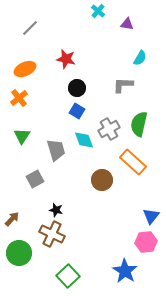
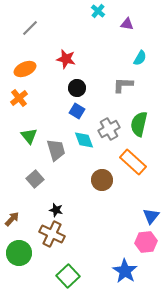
green triangle: moved 7 px right; rotated 12 degrees counterclockwise
gray square: rotated 12 degrees counterclockwise
